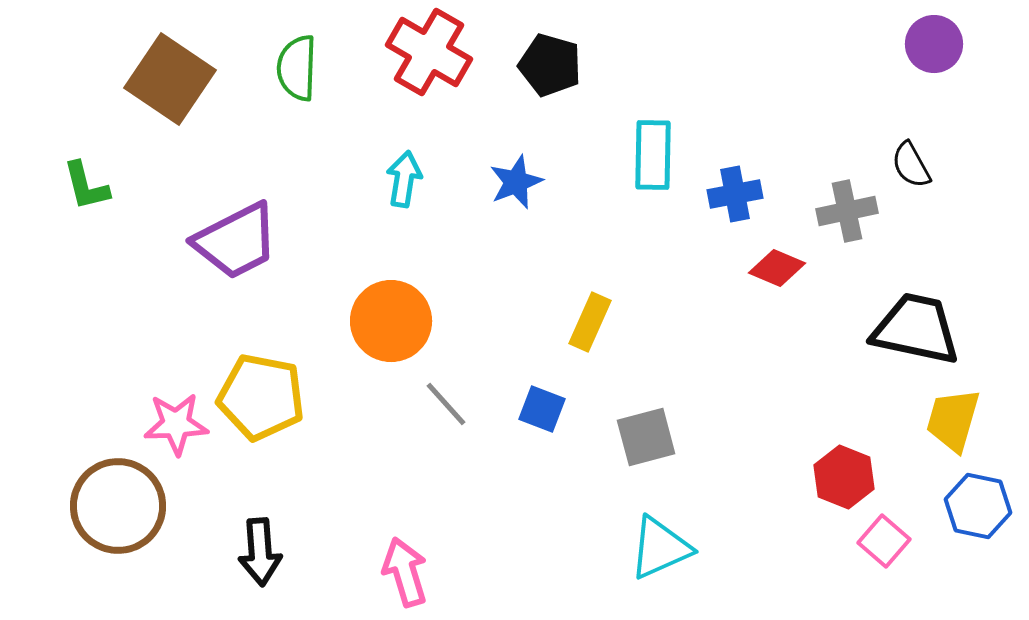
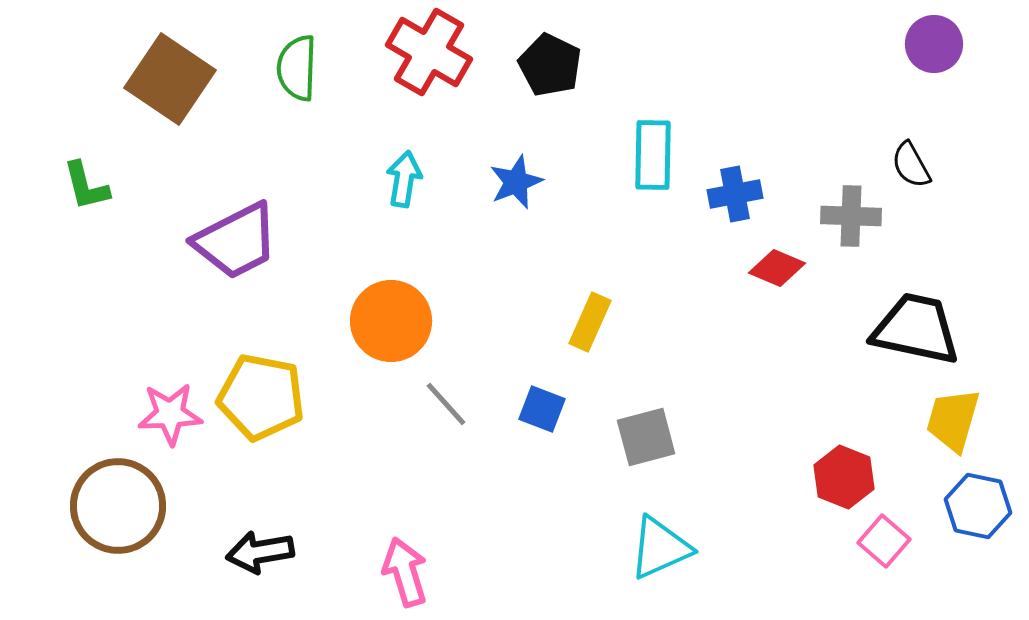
black pentagon: rotated 10 degrees clockwise
gray cross: moved 4 px right, 5 px down; rotated 14 degrees clockwise
pink star: moved 6 px left, 10 px up
black arrow: rotated 84 degrees clockwise
